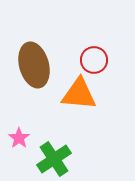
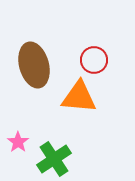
orange triangle: moved 3 px down
pink star: moved 1 px left, 4 px down
